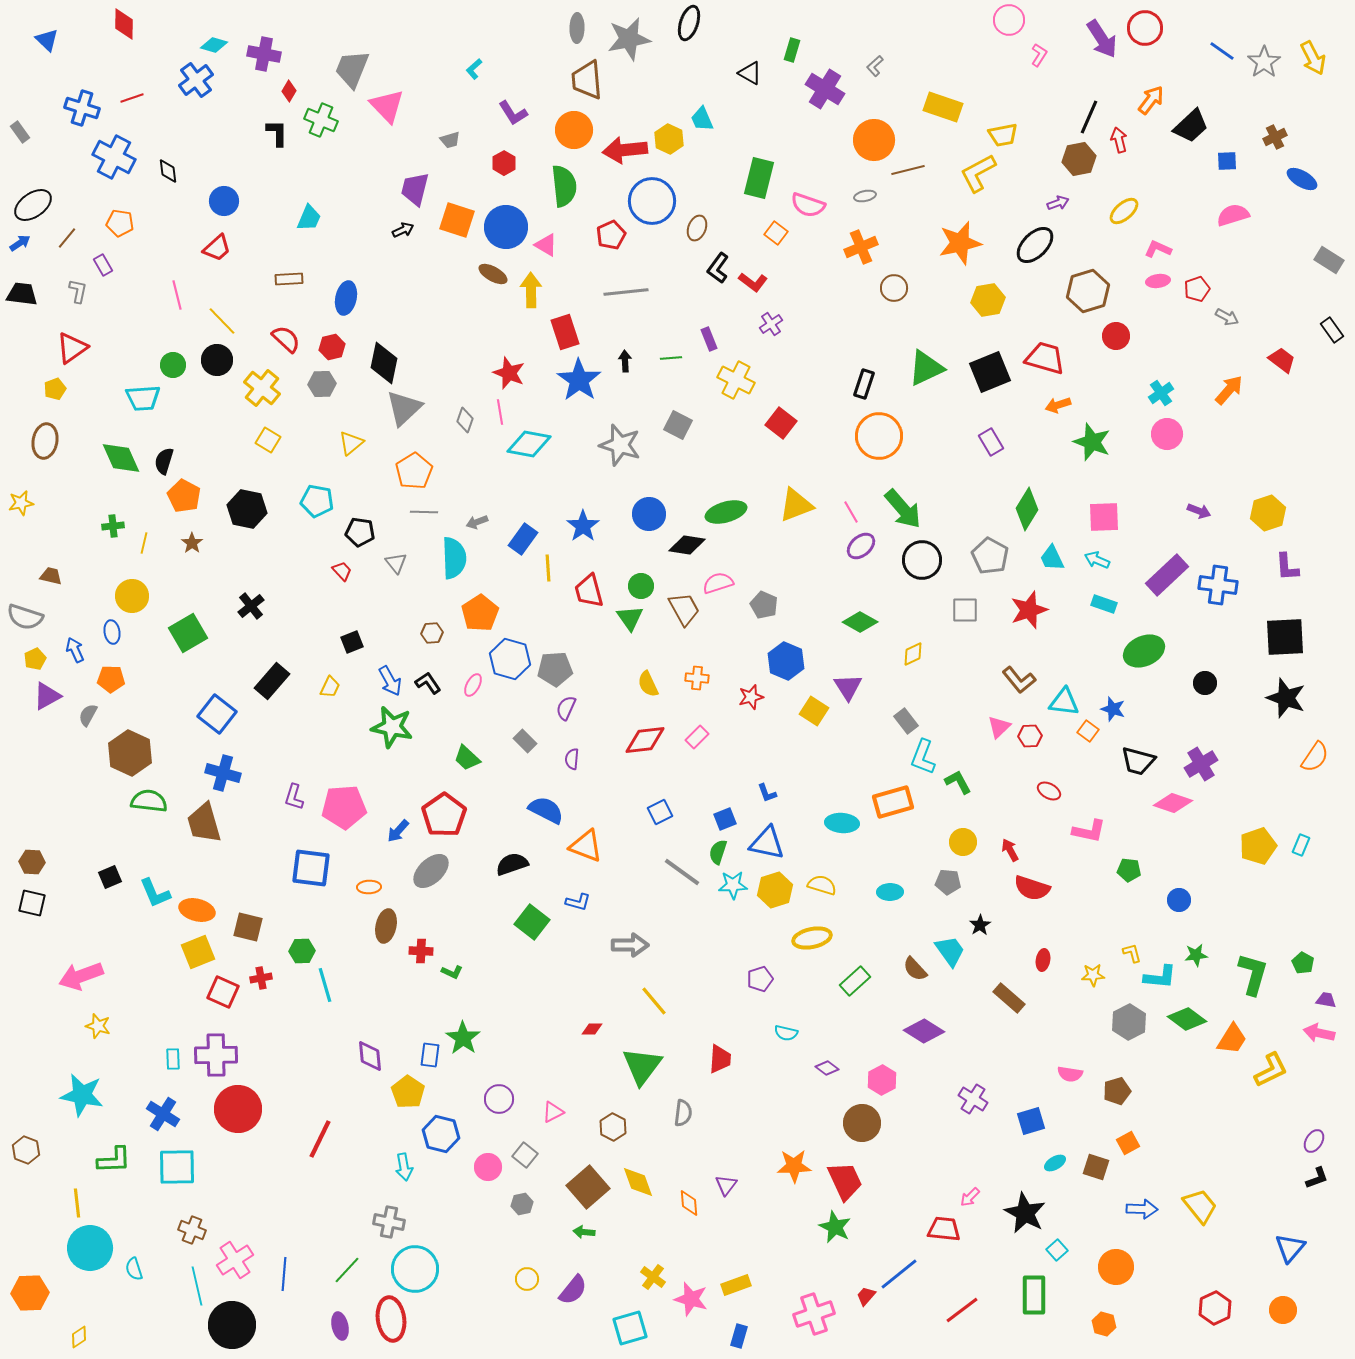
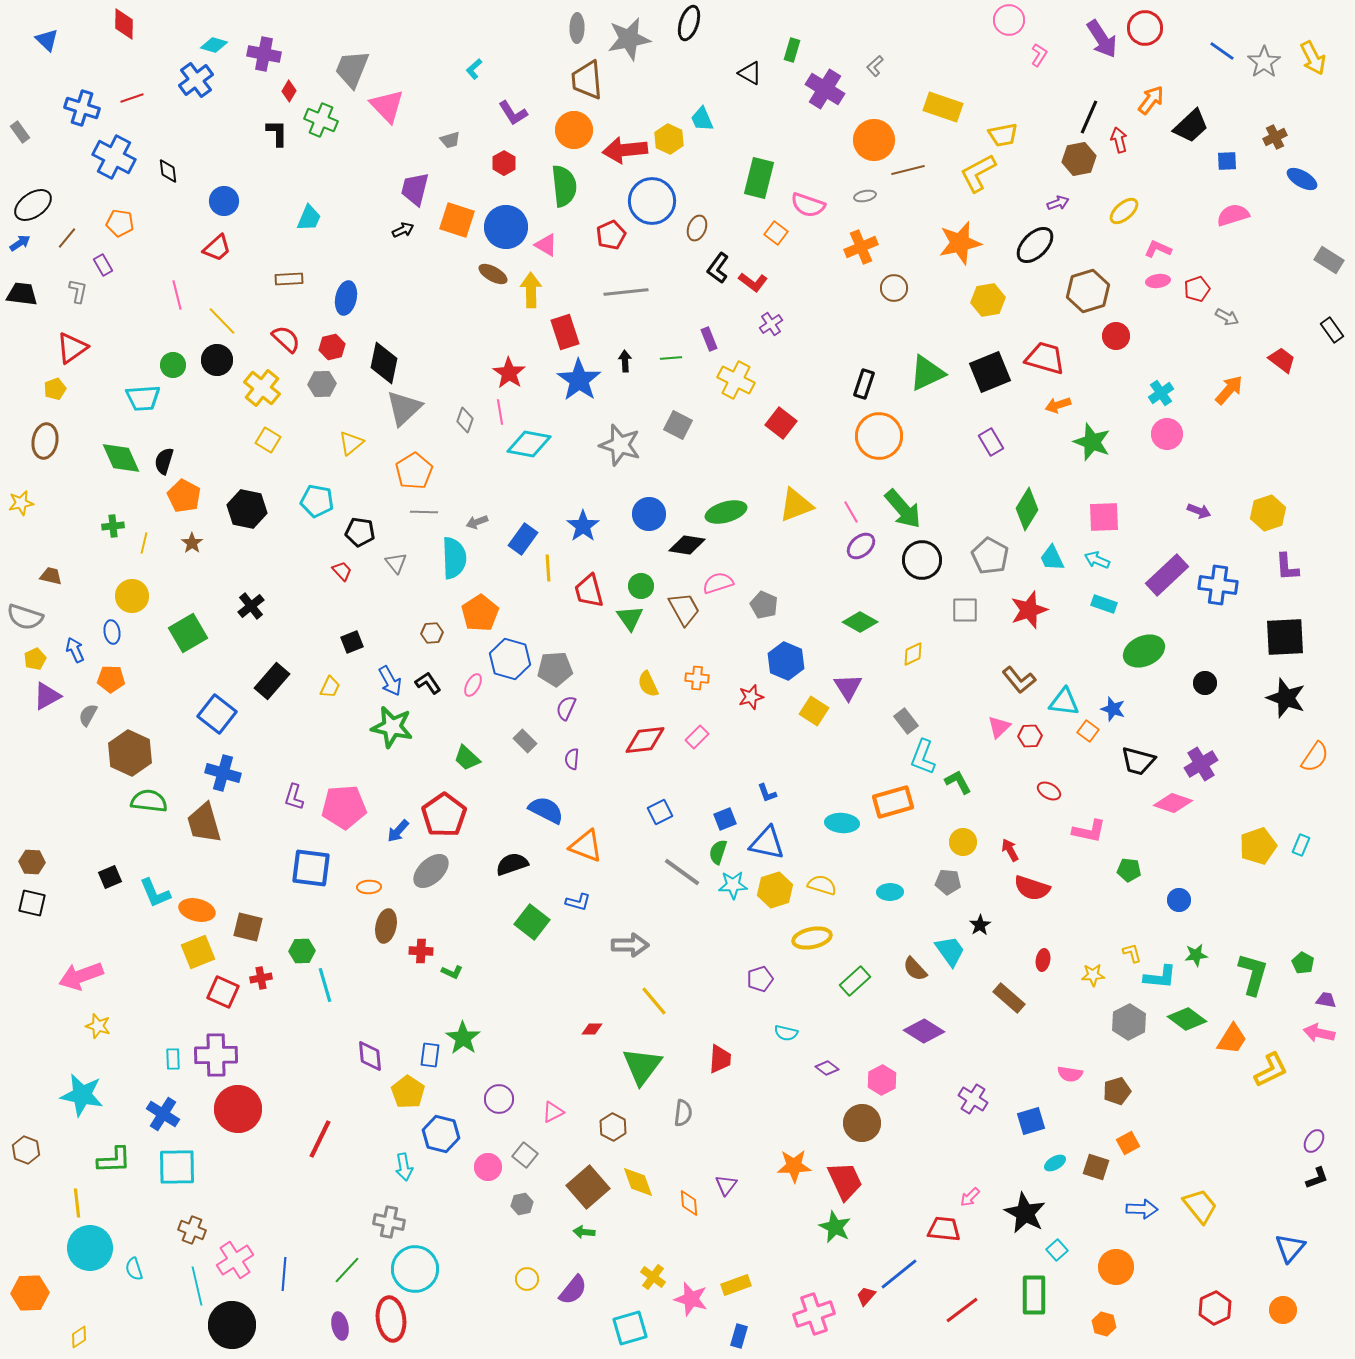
green triangle at (926, 368): moved 1 px right, 5 px down
red star at (509, 373): rotated 12 degrees clockwise
